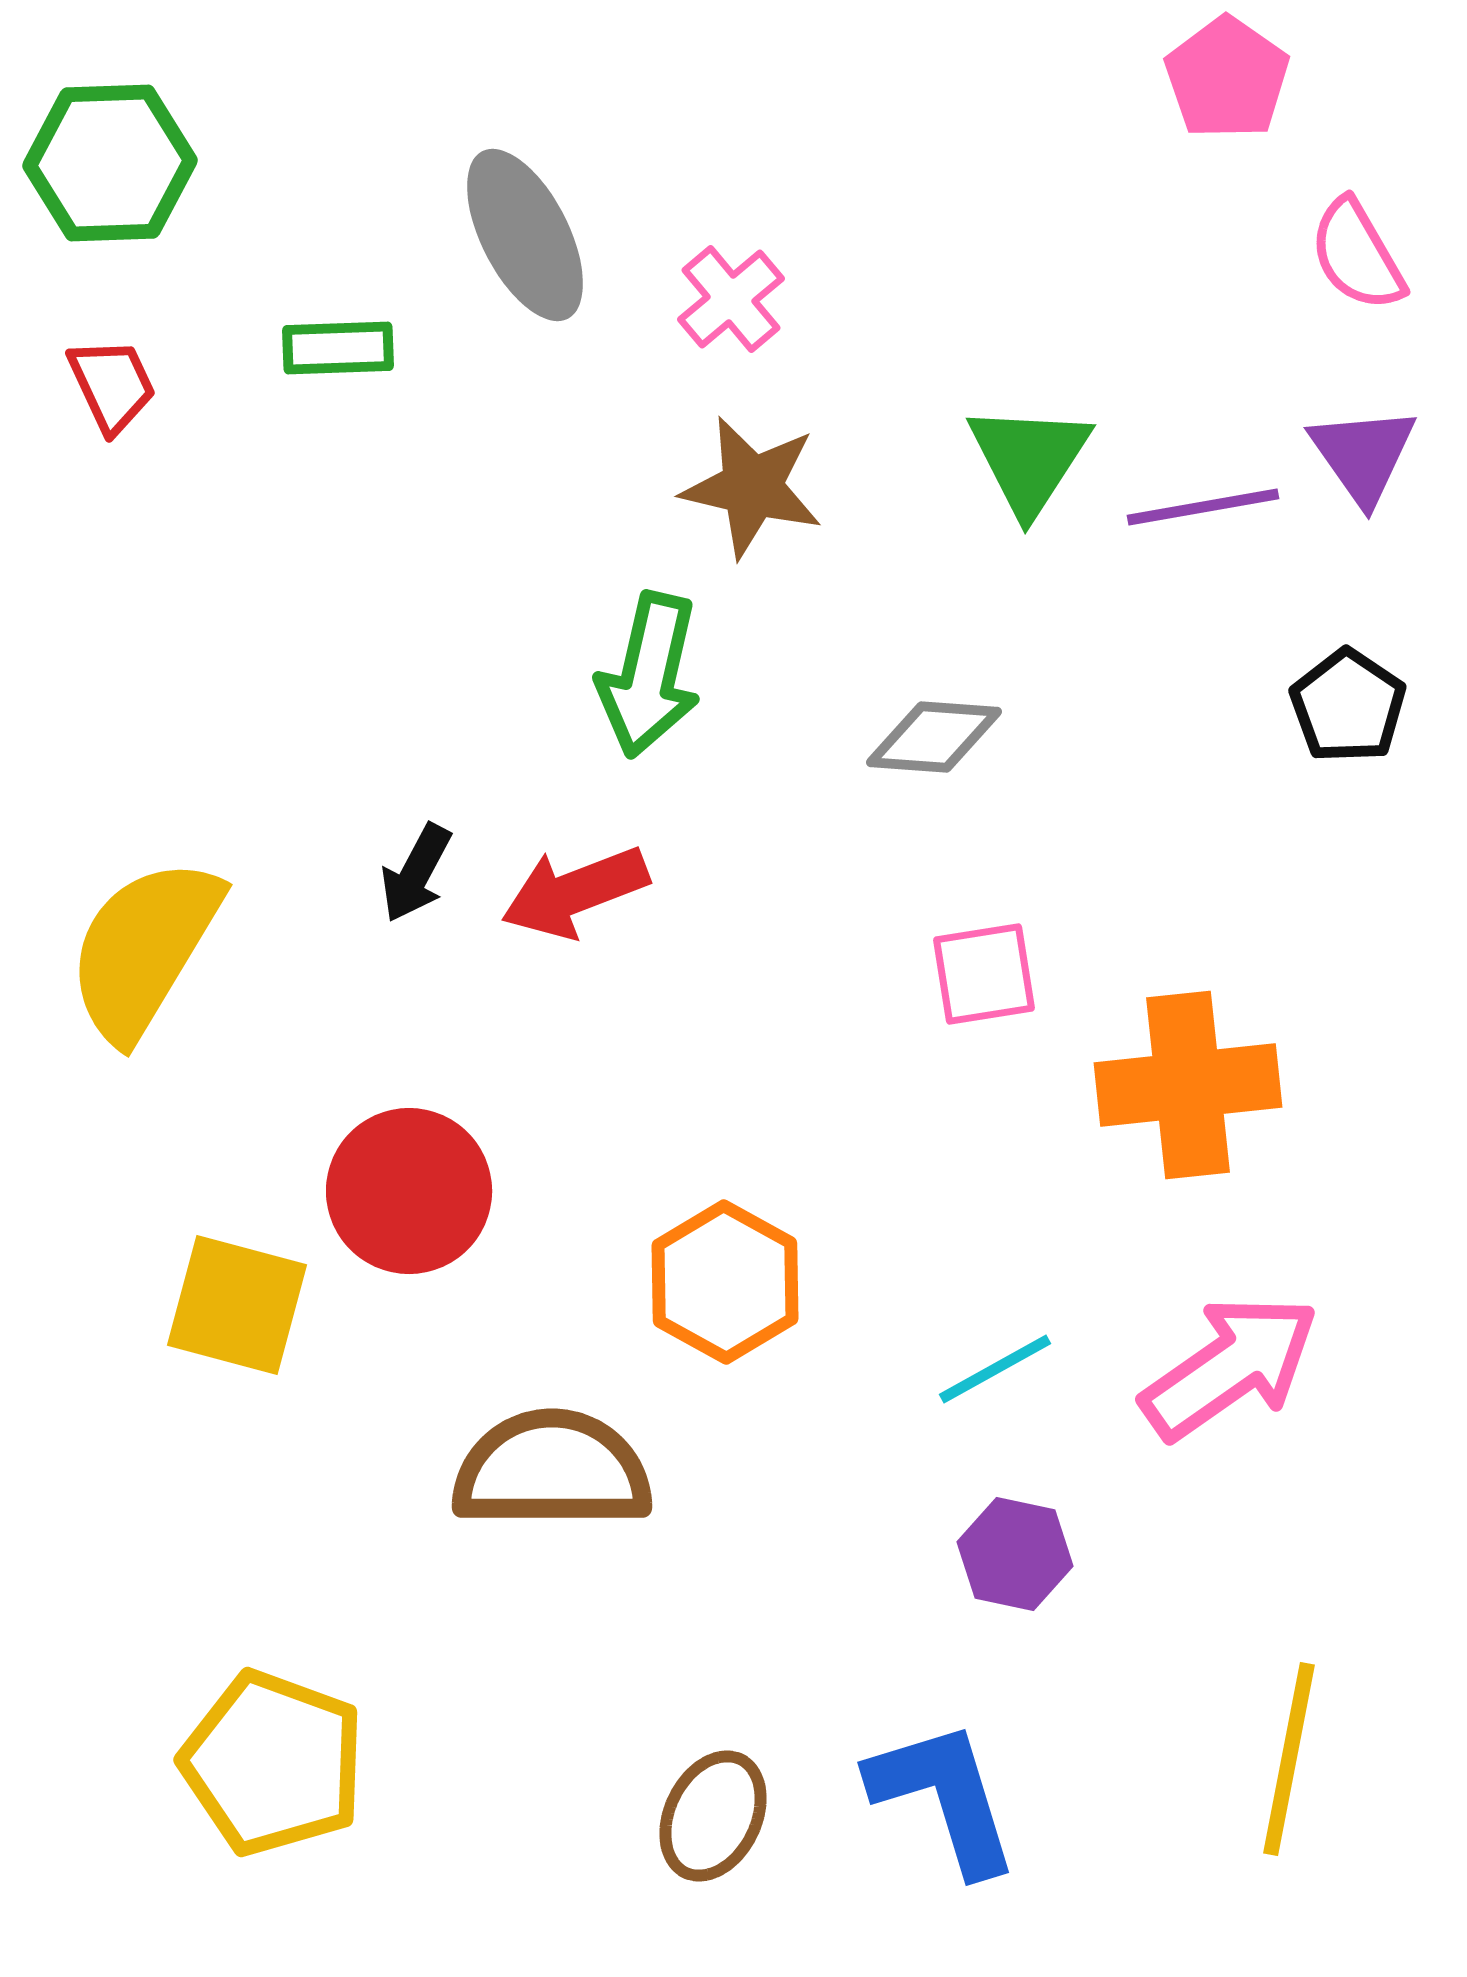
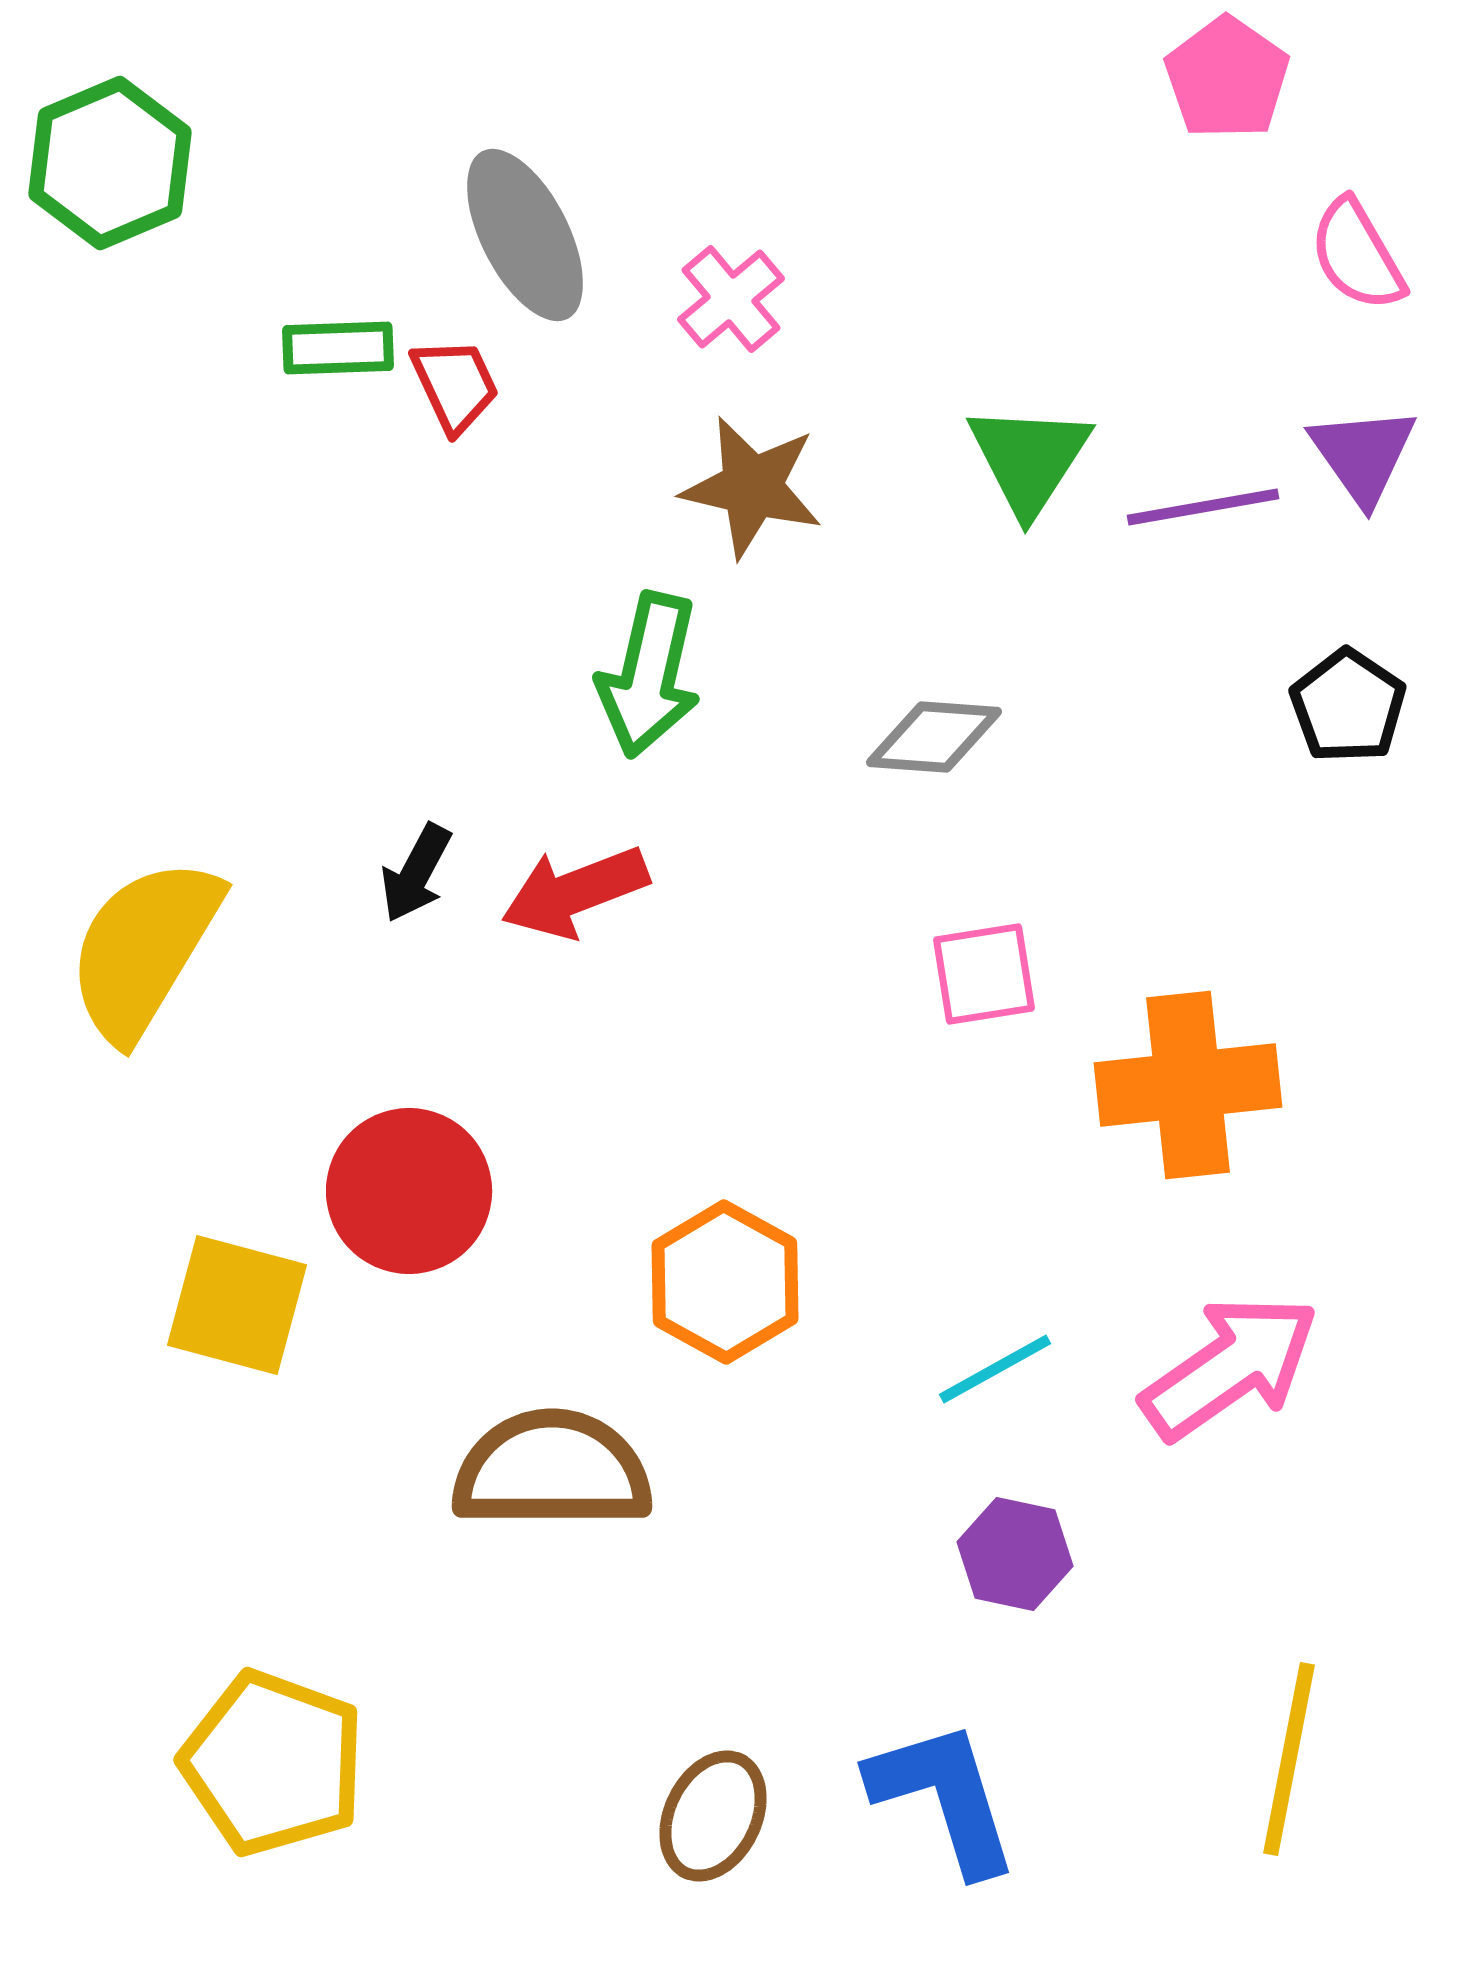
green hexagon: rotated 21 degrees counterclockwise
red trapezoid: moved 343 px right
